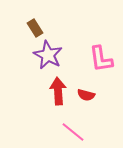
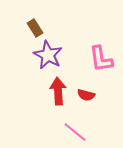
pink line: moved 2 px right
